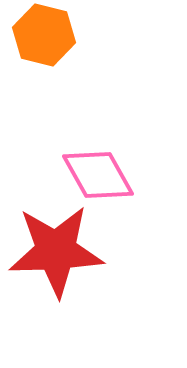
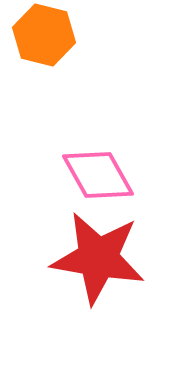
red star: moved 42 px right, 7 px down; rotated 12 degrees clockwise
